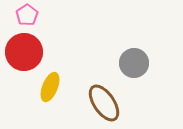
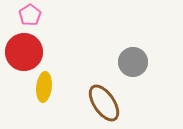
pink pentagon: moved 3 px right
gray circle: moved 1 px left, 1 px up
yellow ellipse: moved 6 px left; rotated 16 degrees counterclockwise
